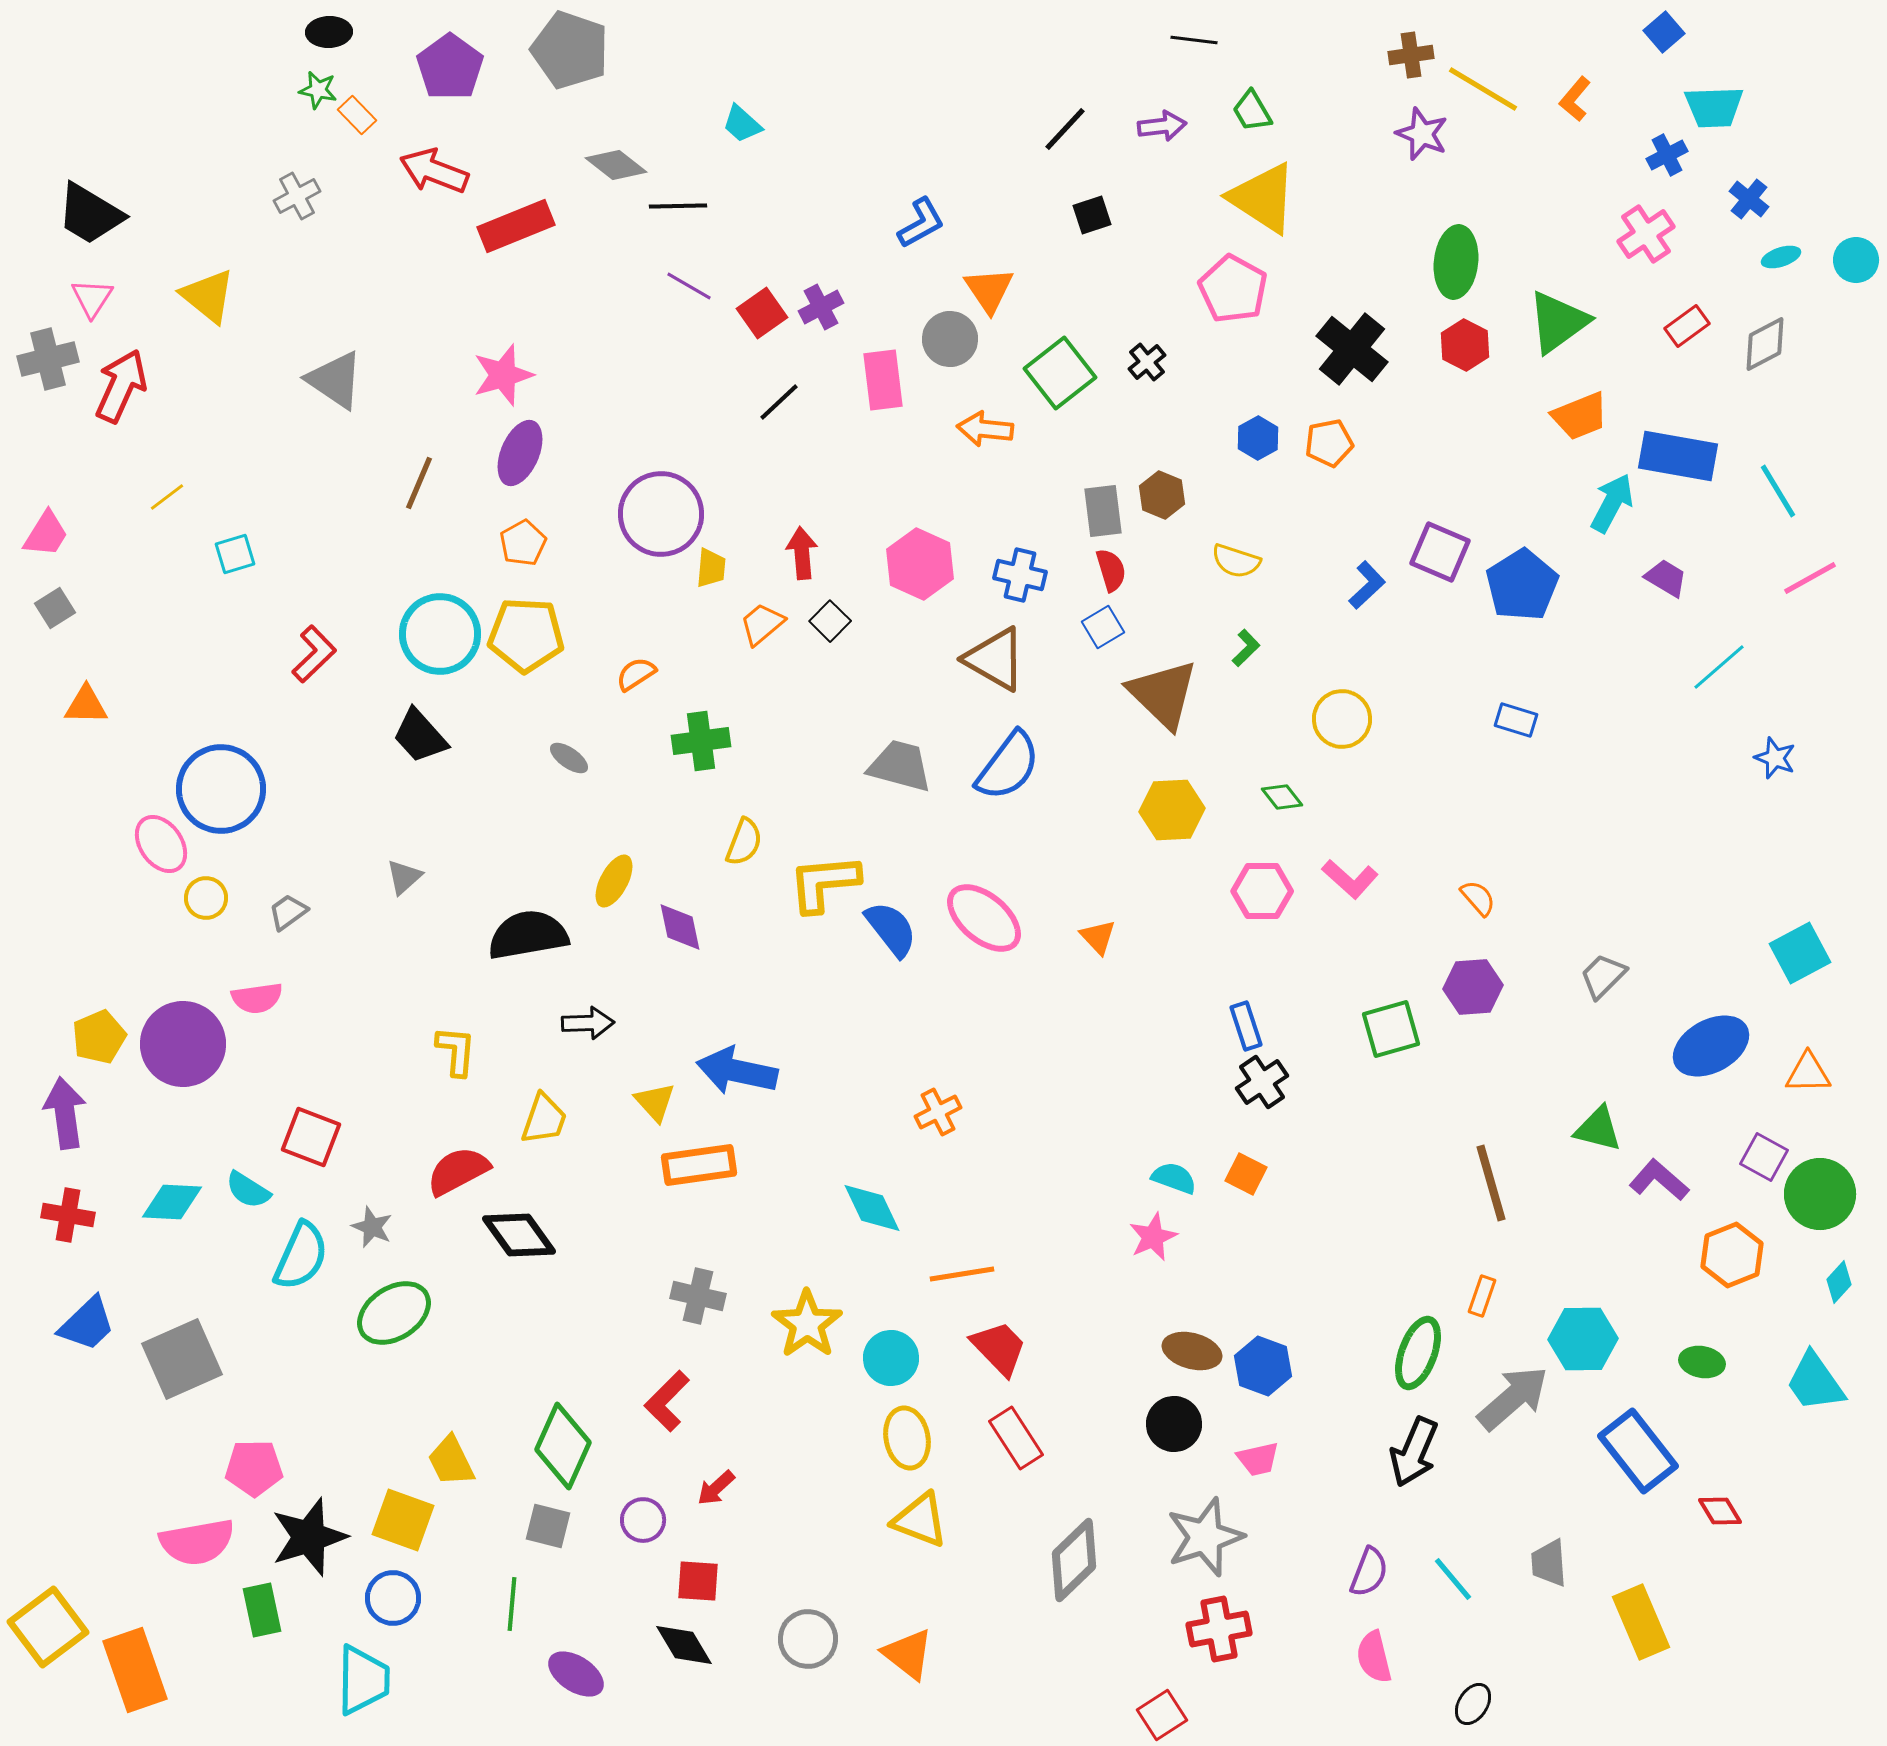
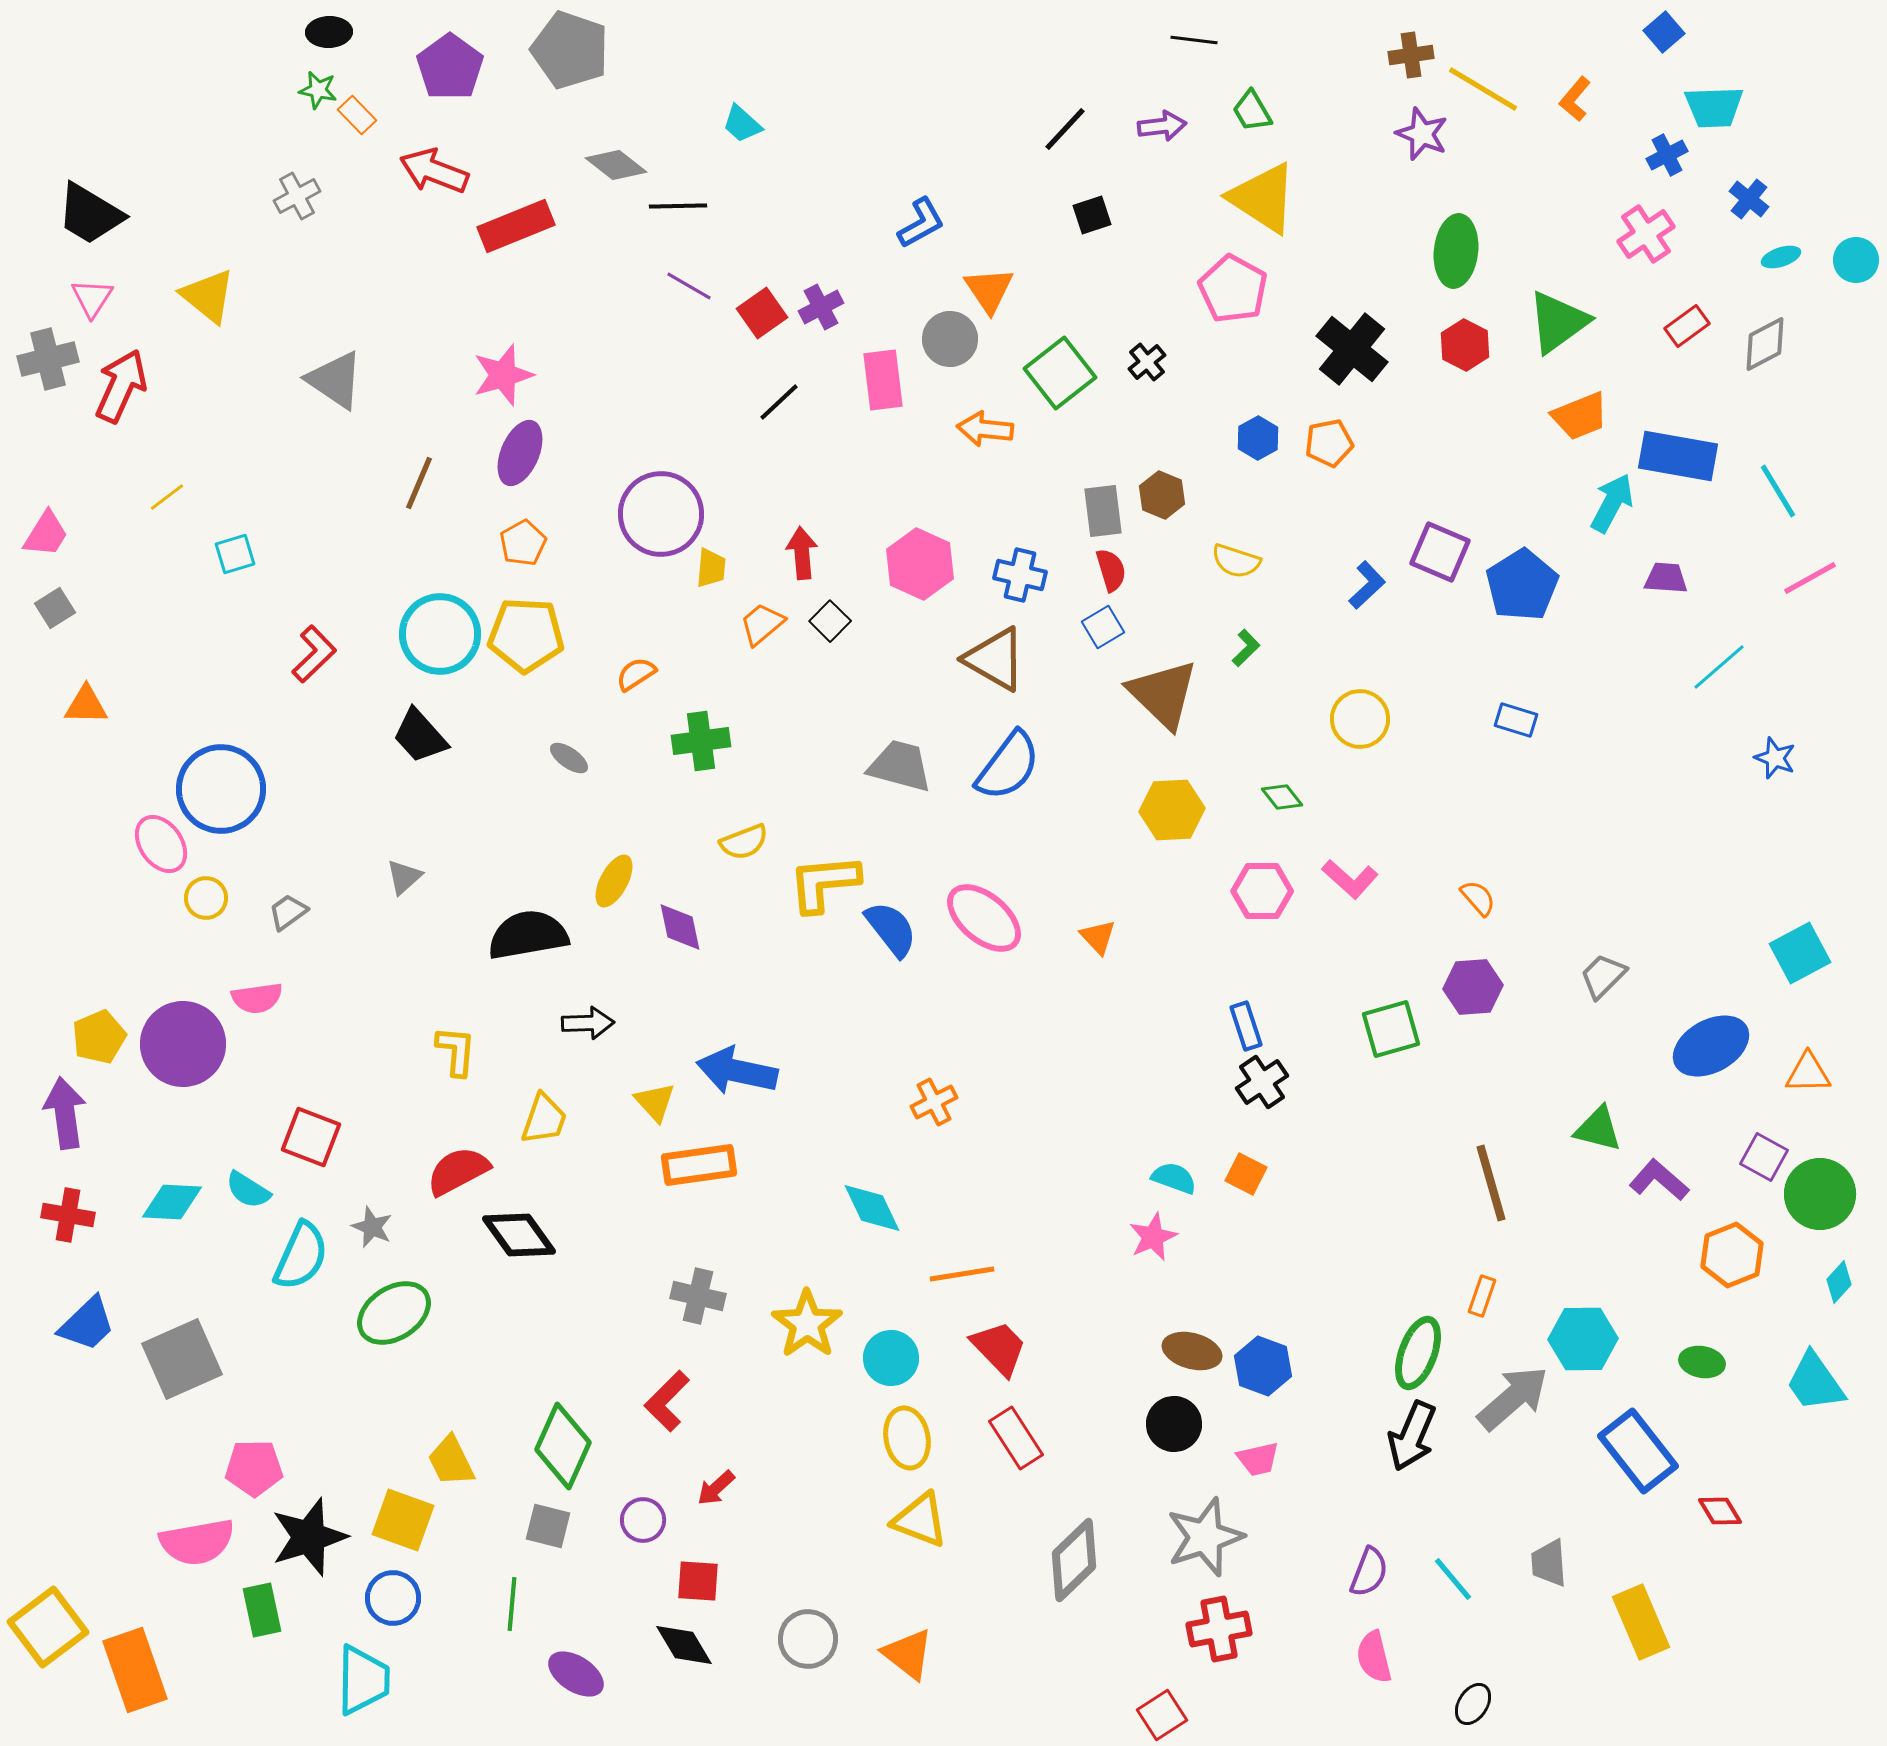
green ellipse at (1456, 262): moved 11 px up
purple trapezoid at (1666, 578): rotated 27 degrees counterclockwise
yellow circle at (1342, 719): moved 18 px right
yellow semicircle at (744, 842): rotated 48 degrees clockwise
orange cross at (938, 1112): moved 4 px left, 10 px up
black arrow at (1414, 1452): moved 2 px left, 16 px up
